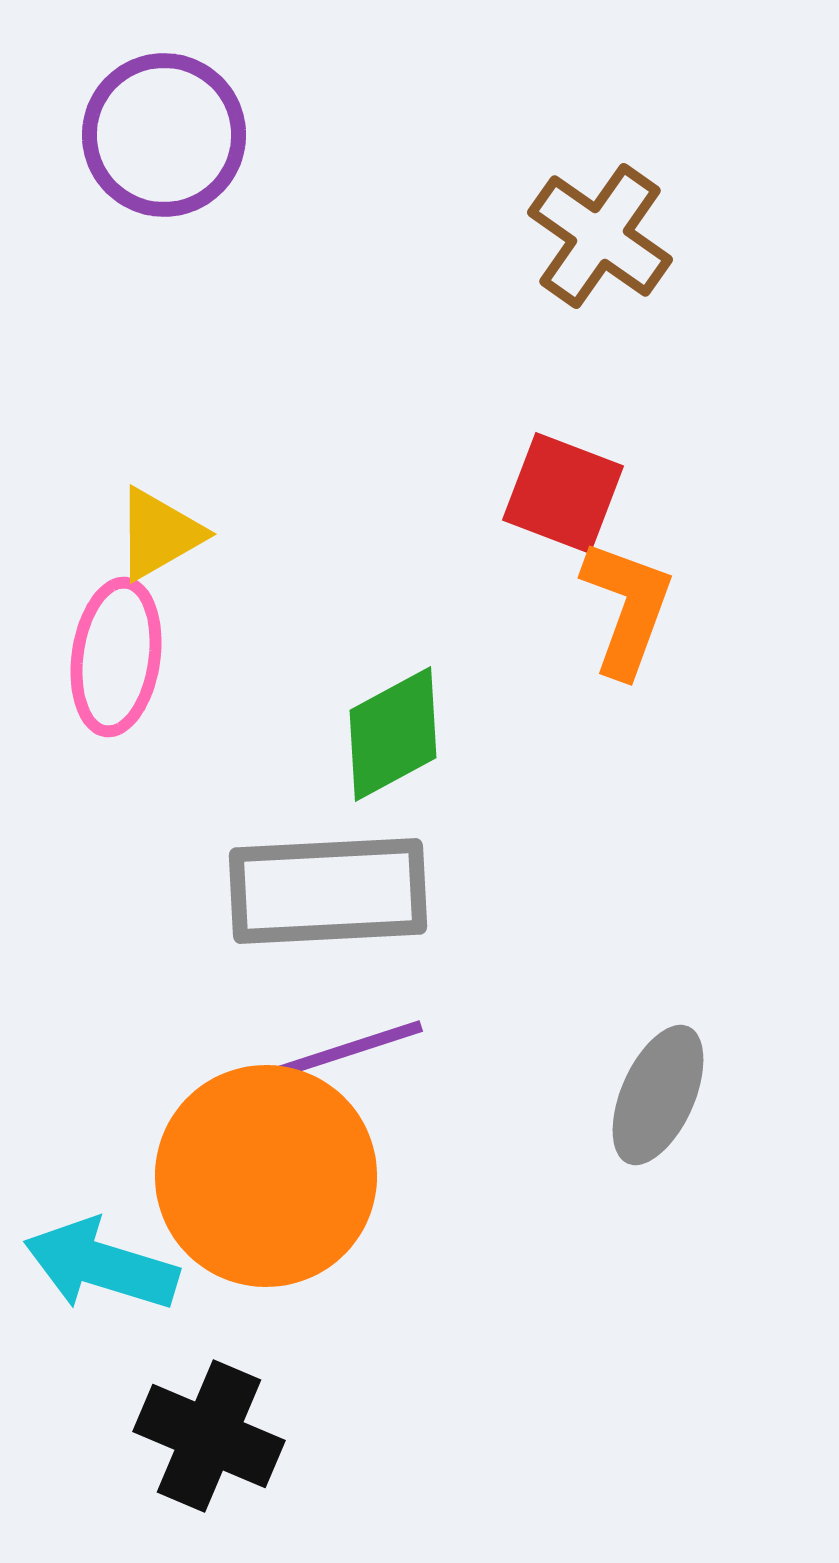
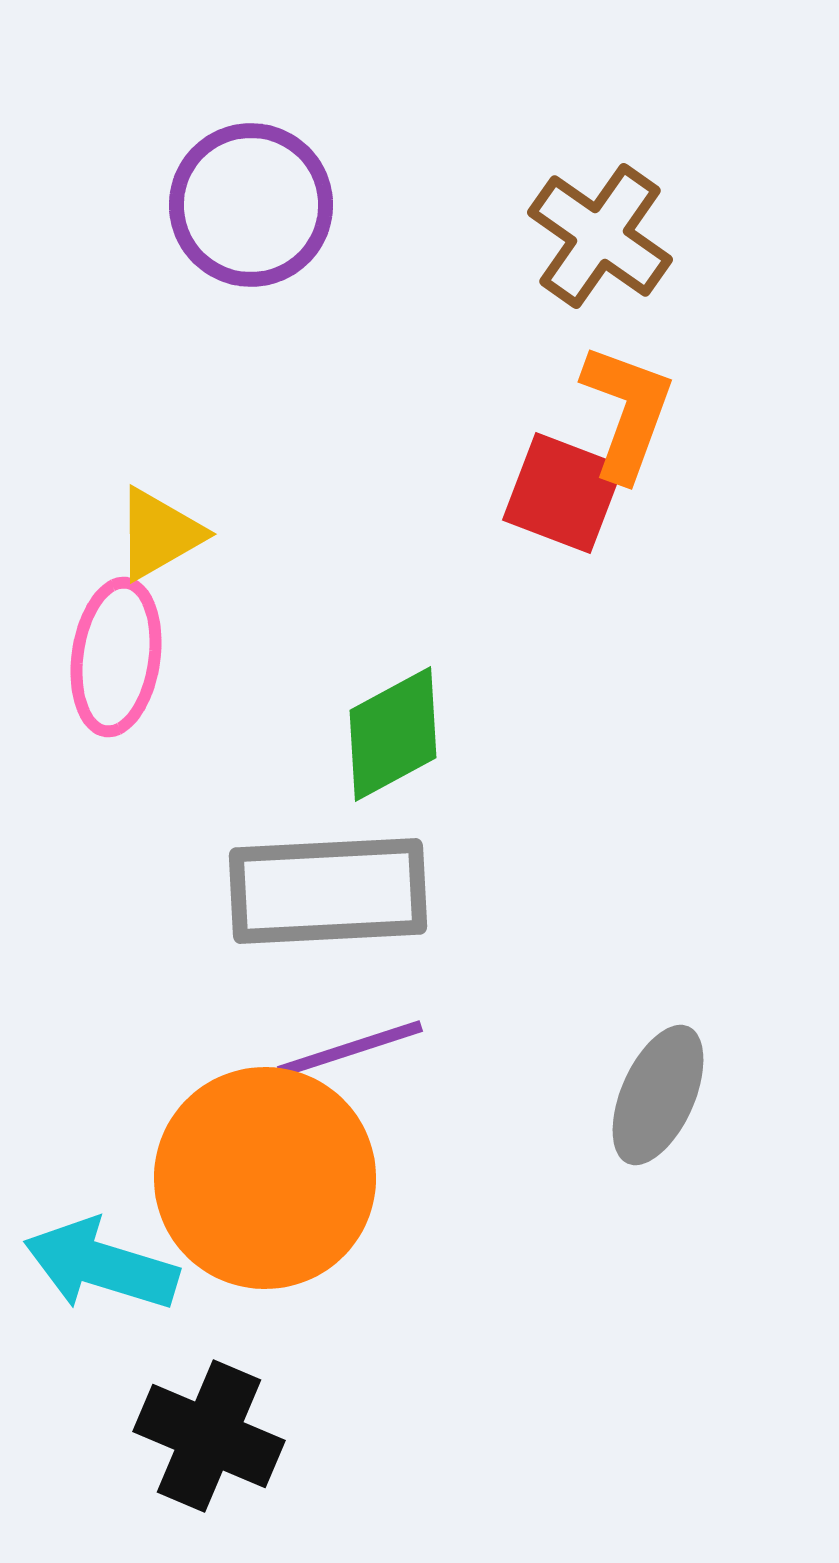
purple circle: moved 87 px right, 70 px down
orange L-shape: moved 196 px up
orange circle: moved 1 px left, 2 px down
